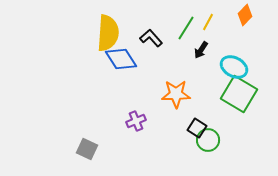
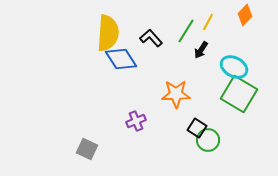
green line: moved 3 px down
